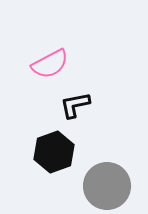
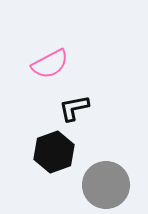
black L-shape: moved 1 px left, 3 px down
gray circle: moved 1 px left, 1 px up
